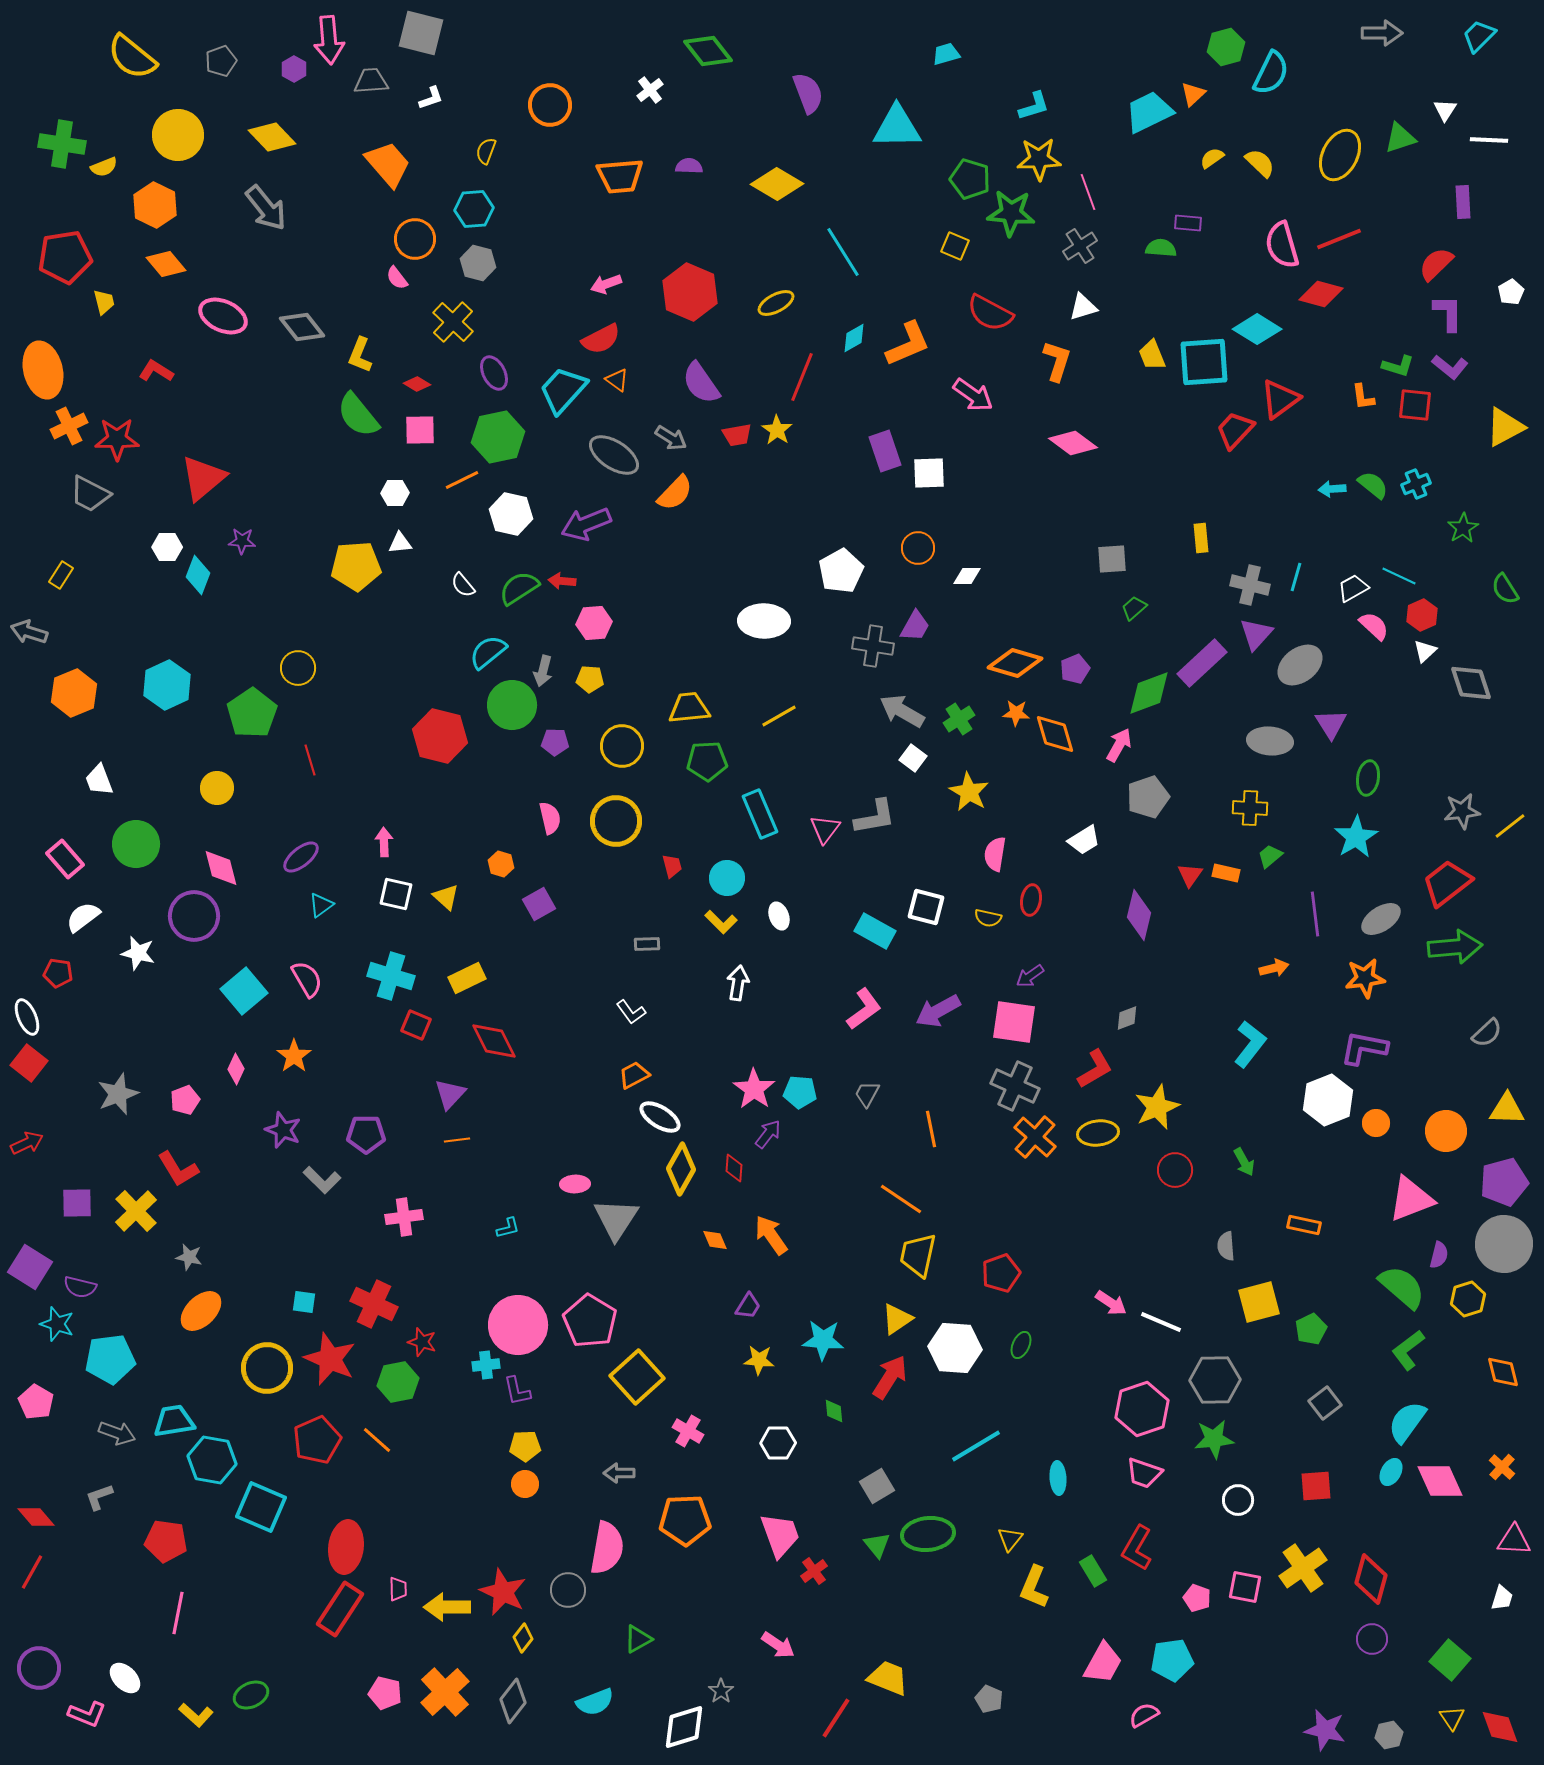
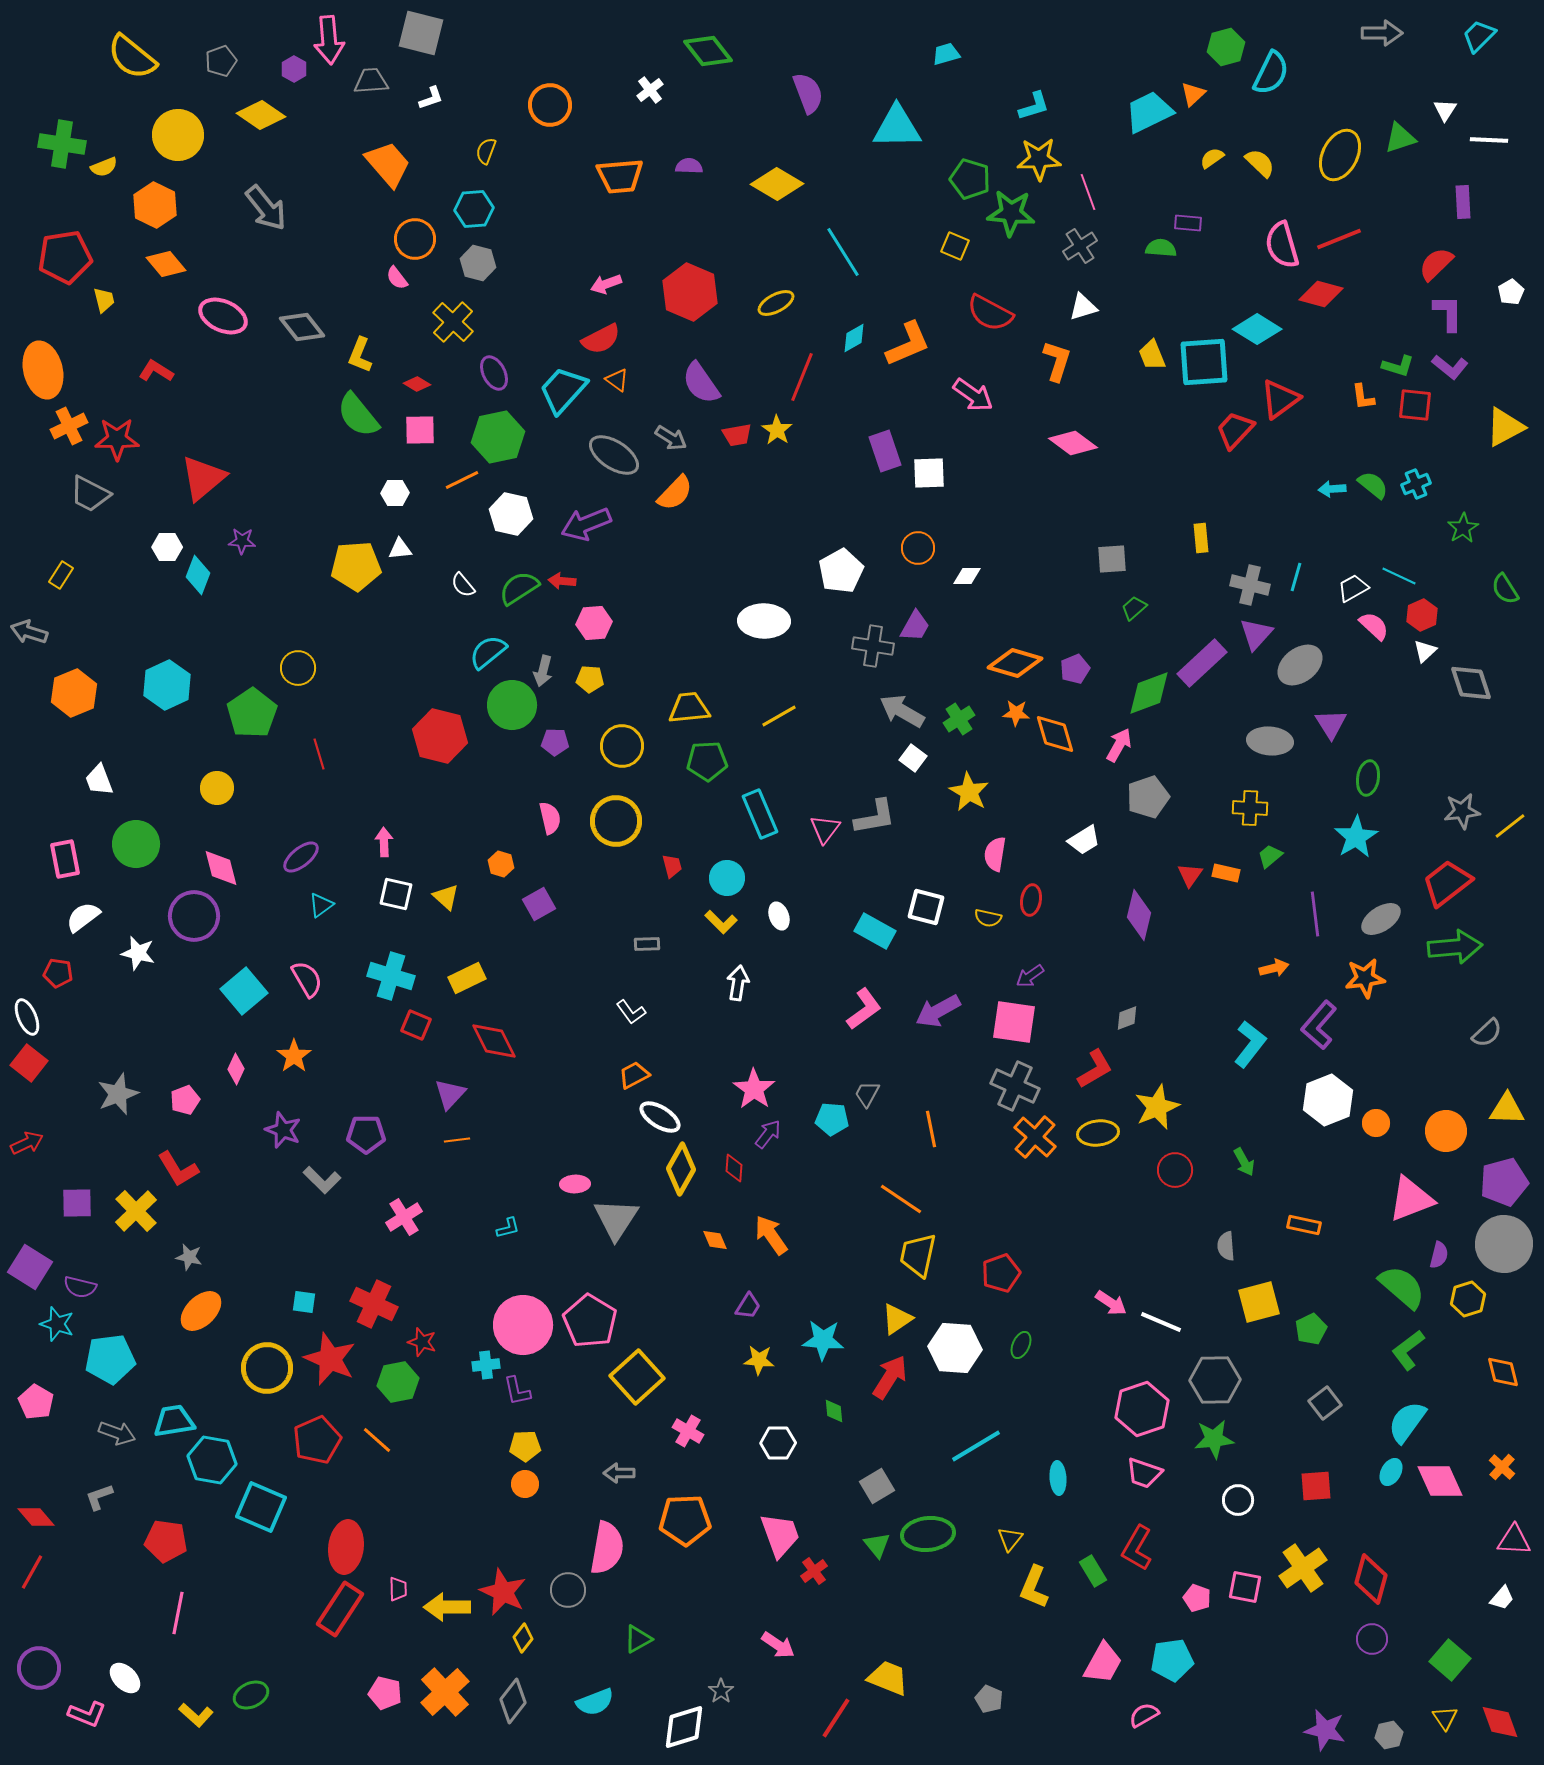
yellow diamond at (272, 137): moved 11 px left, 22 px up; rotated 12 degrees counterclockwise
yellow trapezoid at (104, 302): moved 2 px up
white triangle at (400, 543): moved 6 px down
red line at (310, 760): moved 9 px right, 6 px up
pink rectangle at (65, 859): rotated 30 degrees clockwise
purple L-shape at (1364, 1048): moved 45 px left, 23 px up; rotated 60 degrees counterclockwise
cyan pentagon at (800, 1092): moved 32 px right, 27 px down
pink cross at (404, 1217): rotated 24 degrees counterclockwise
pink circle at (518, 1325): moved 5 px right
white trapezoid at (1502, 1598): rotated 24 degrees clockwise
yellow triangle at (1452, 1718): moved 7 px left
red diamond at (1500, 1727): moved 5 px up
